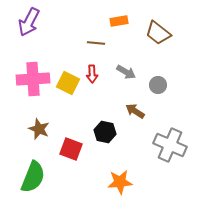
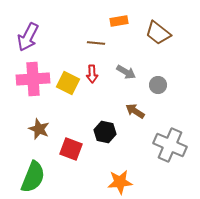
purple arrow: moved 1 px left, 15 px down
